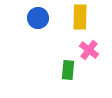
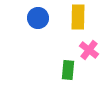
yellow rectangle: moved 2 px left
